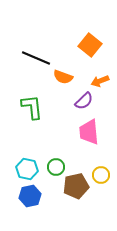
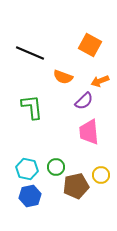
orange square: rotated 10 degrees counterclockwise
black line: moved 6 px left, 5 px up
